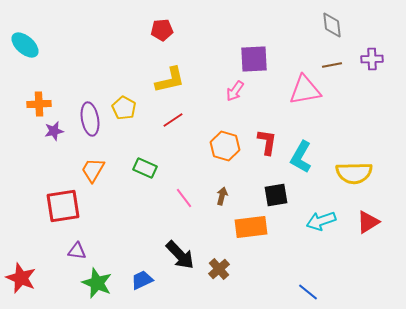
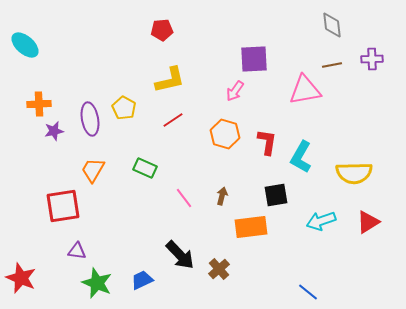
orange hexagon: moved 12 px up
